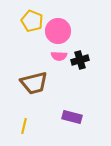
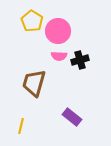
yellow pentagon: rotated 10 degrees clockwise
brown trapezoid: rotated 120 degrees clockwise
purple rectangle: rotated 24 degrees clockwise
yellow line: moved 3 px left
